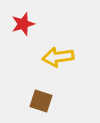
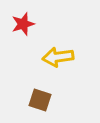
brown square: moved 1 px left, 1 px up
